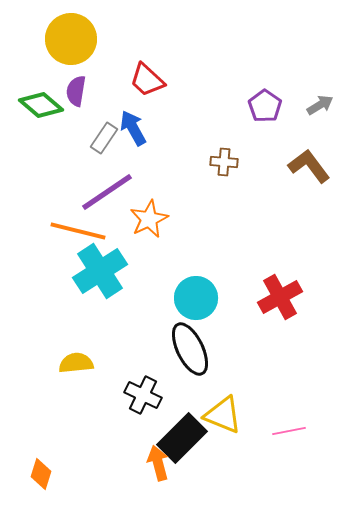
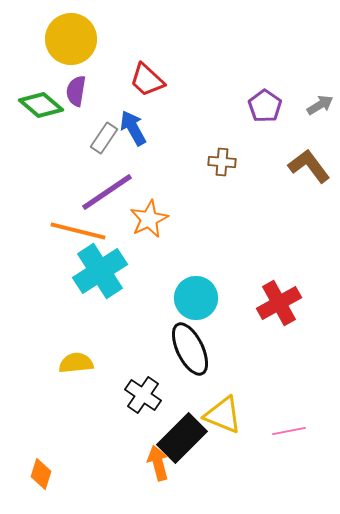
brown cross: moved 2 px left
red cross: moved 1 px left, 6 px down
black cross: rotated 9 degrees clockwise
